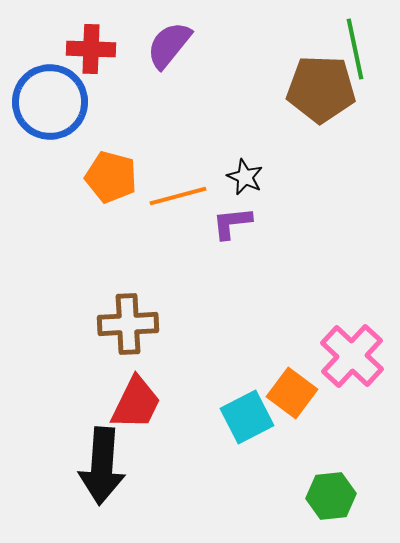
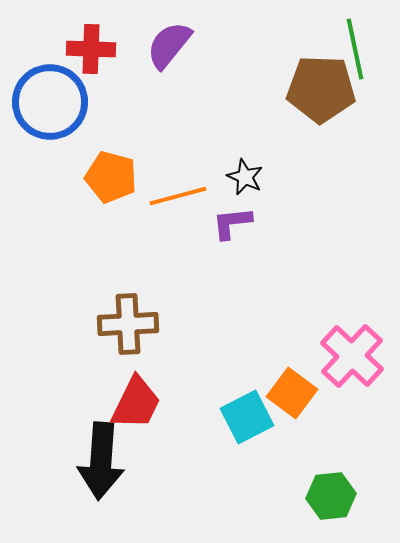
black arrow: moved 1 px left, 5 px up
